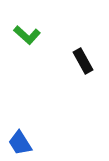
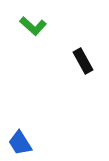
green L-shape: moved 6 px right, 9 px up
